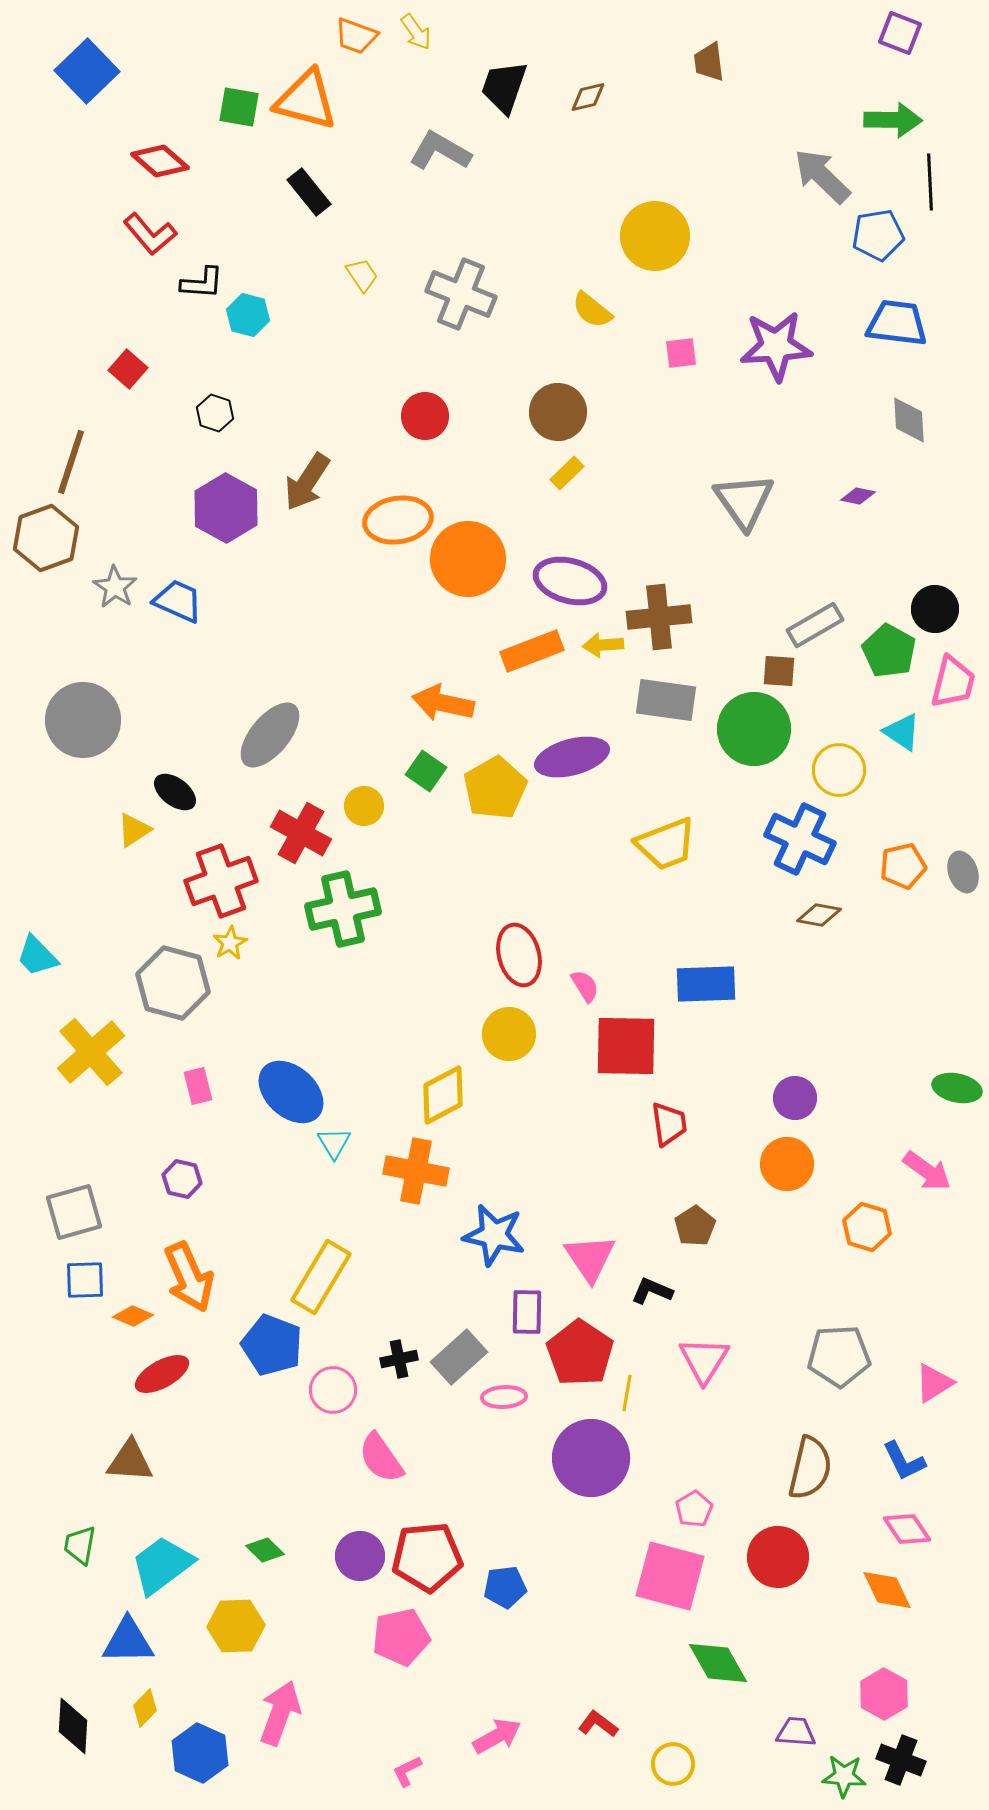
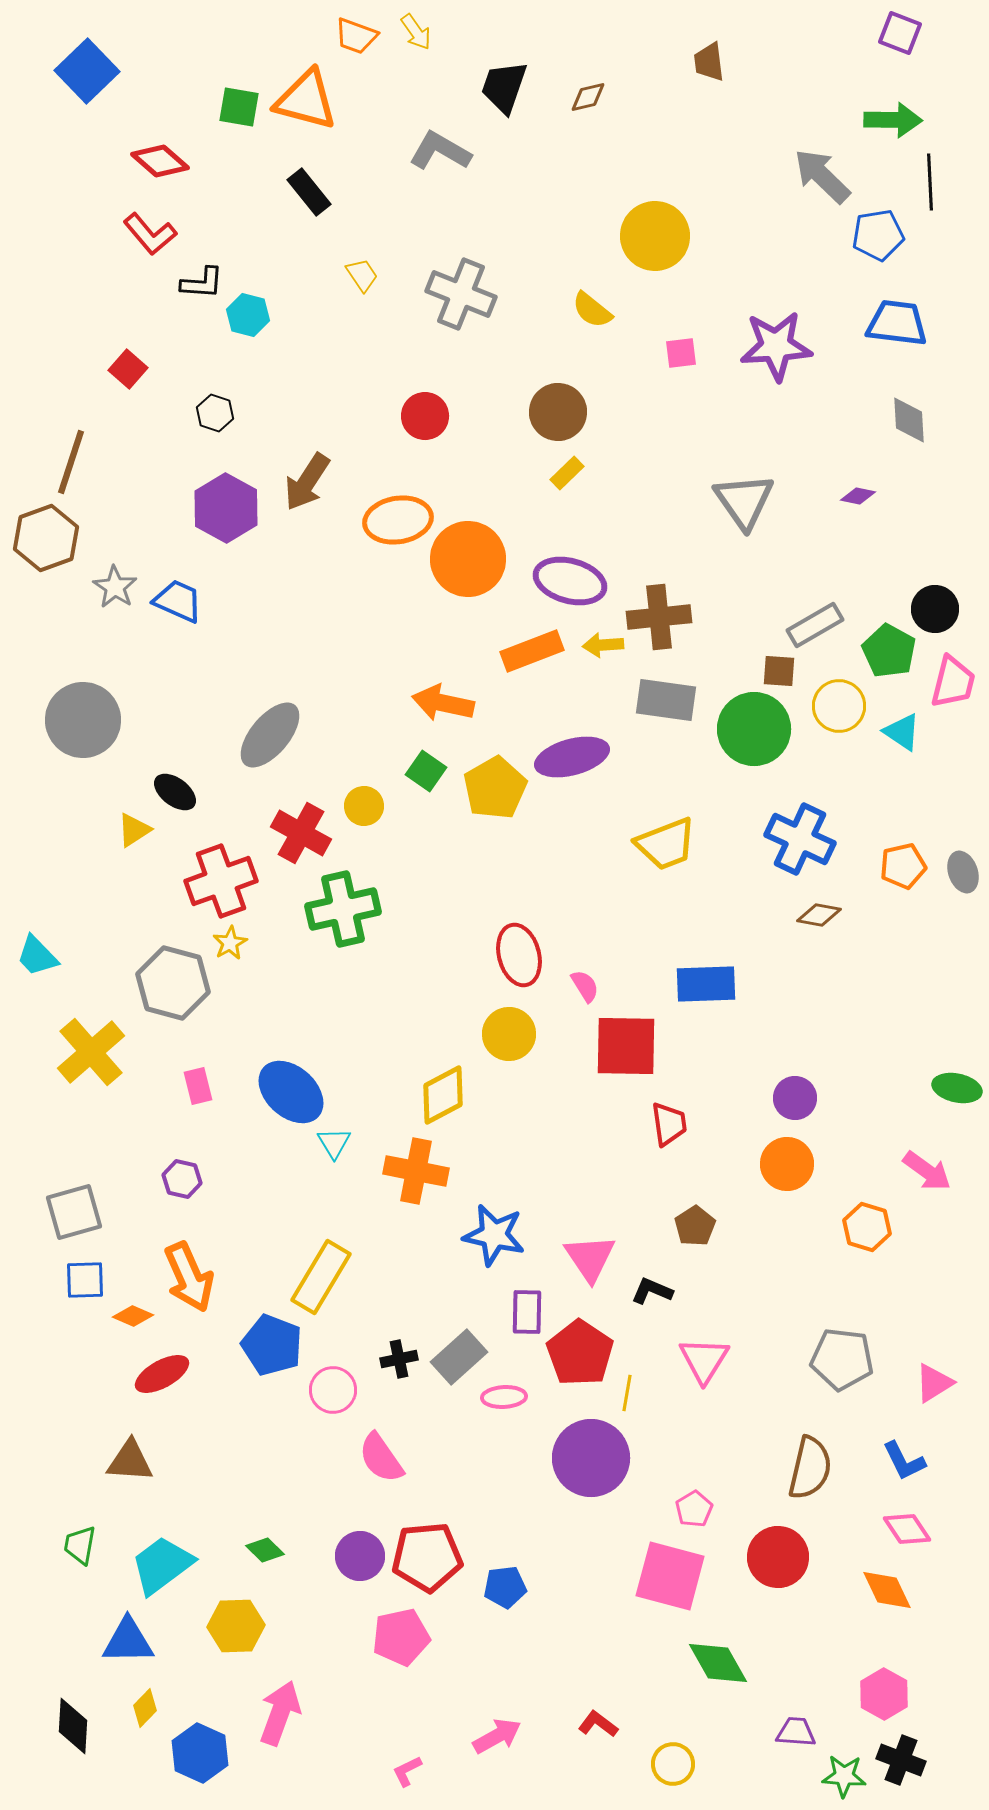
yellow circle at (839, 770): moved 64 px up
gray pentagon at (839, 1356): moved 3 px right, 3 px down; rotated 10 degrees clockwise
